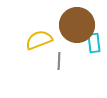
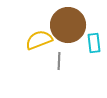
brown circle: moved 9 px left
